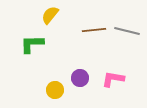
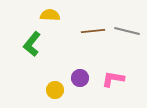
yellow semicircle: rotated 54 degrees clockwise
brown line: moved 1 px left, 1 px down
green L-shape: rotated 50 degrees counterclockwise
